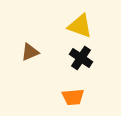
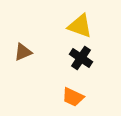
brown triangle: moved 7 px left
orange trapezoid: rotated 30 degrees clockwise
